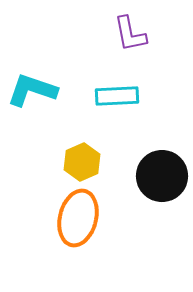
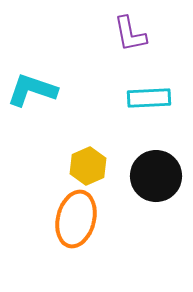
cyan rectangle: moved 32 px right, 2 px down
yellow hexagon: moved 6 px right, 4 px down
black circle: moved 6 px left
orange ellipse: moved 2 px left, 1 px down
